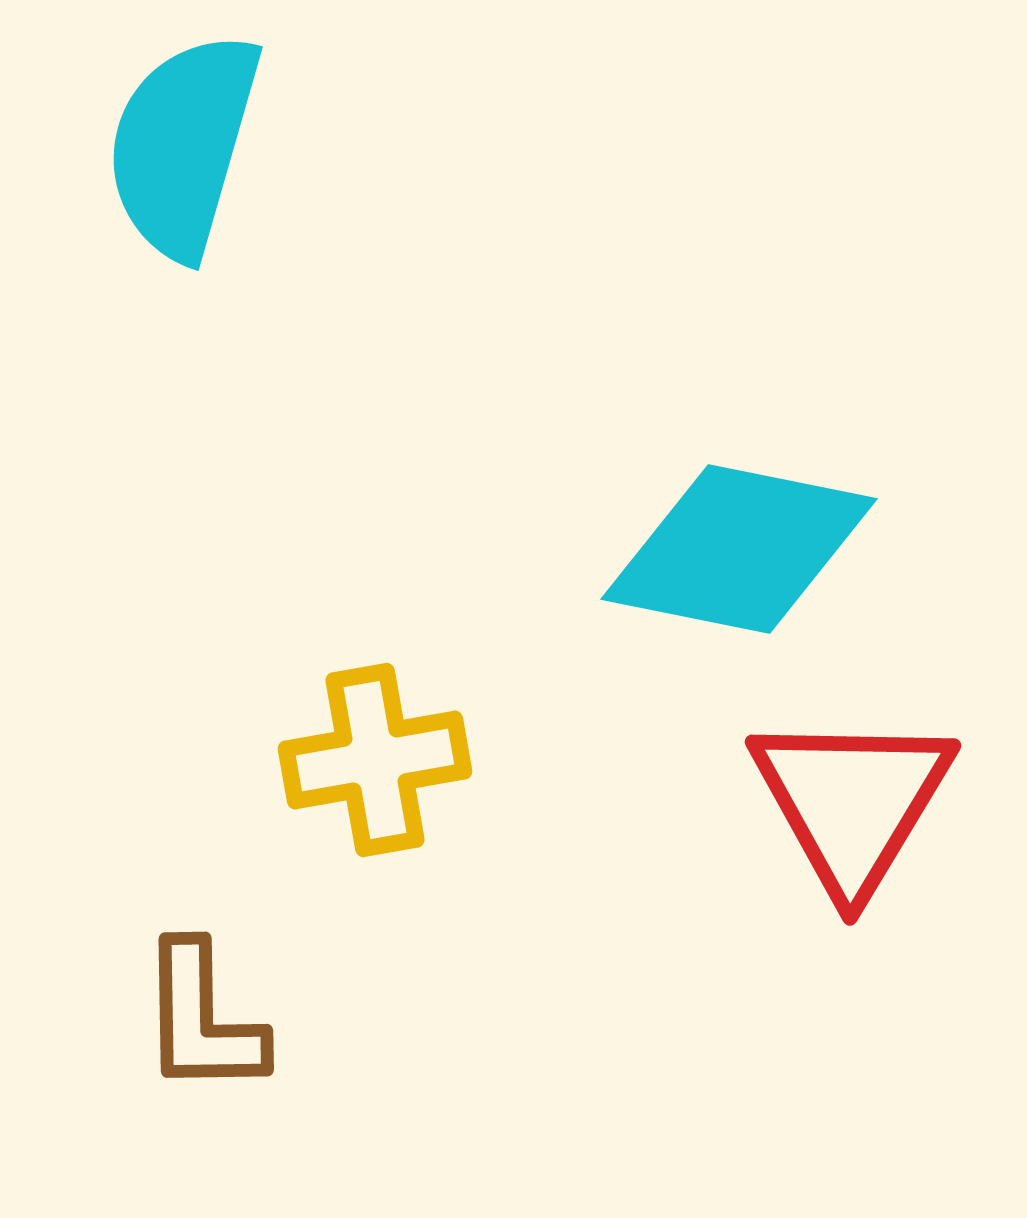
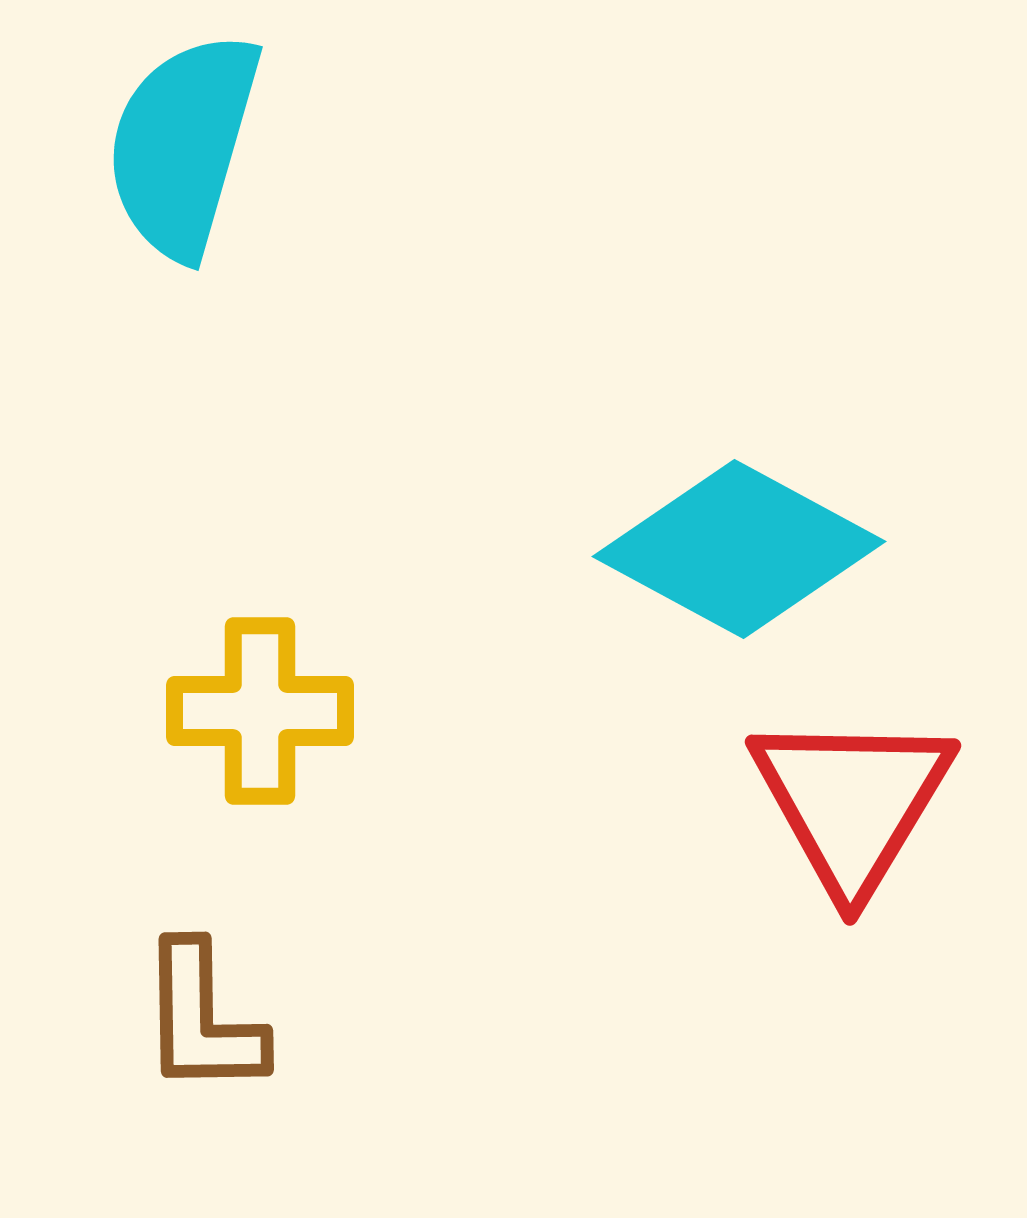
cyan diamond: rotated 17 degrees clockwise
yellow cross: moved 115 px left, 49 px up; rotated 10 degrees clockwise
